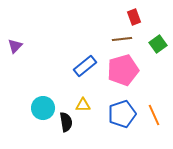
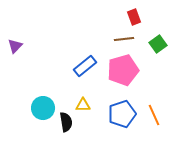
brown line: moved 2 px right
